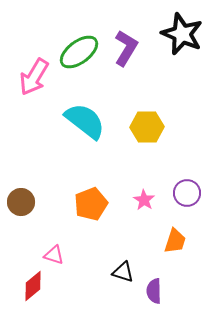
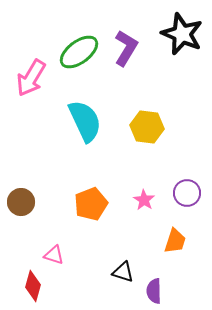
pink arrow: moved 3 px left, 1 px down
cyan semicircle: rotated 27 degrees clockwise
yellow hexagon: rotated 8 degrees clockwise
red diamond: rotated 36 degrees counterclockwise
